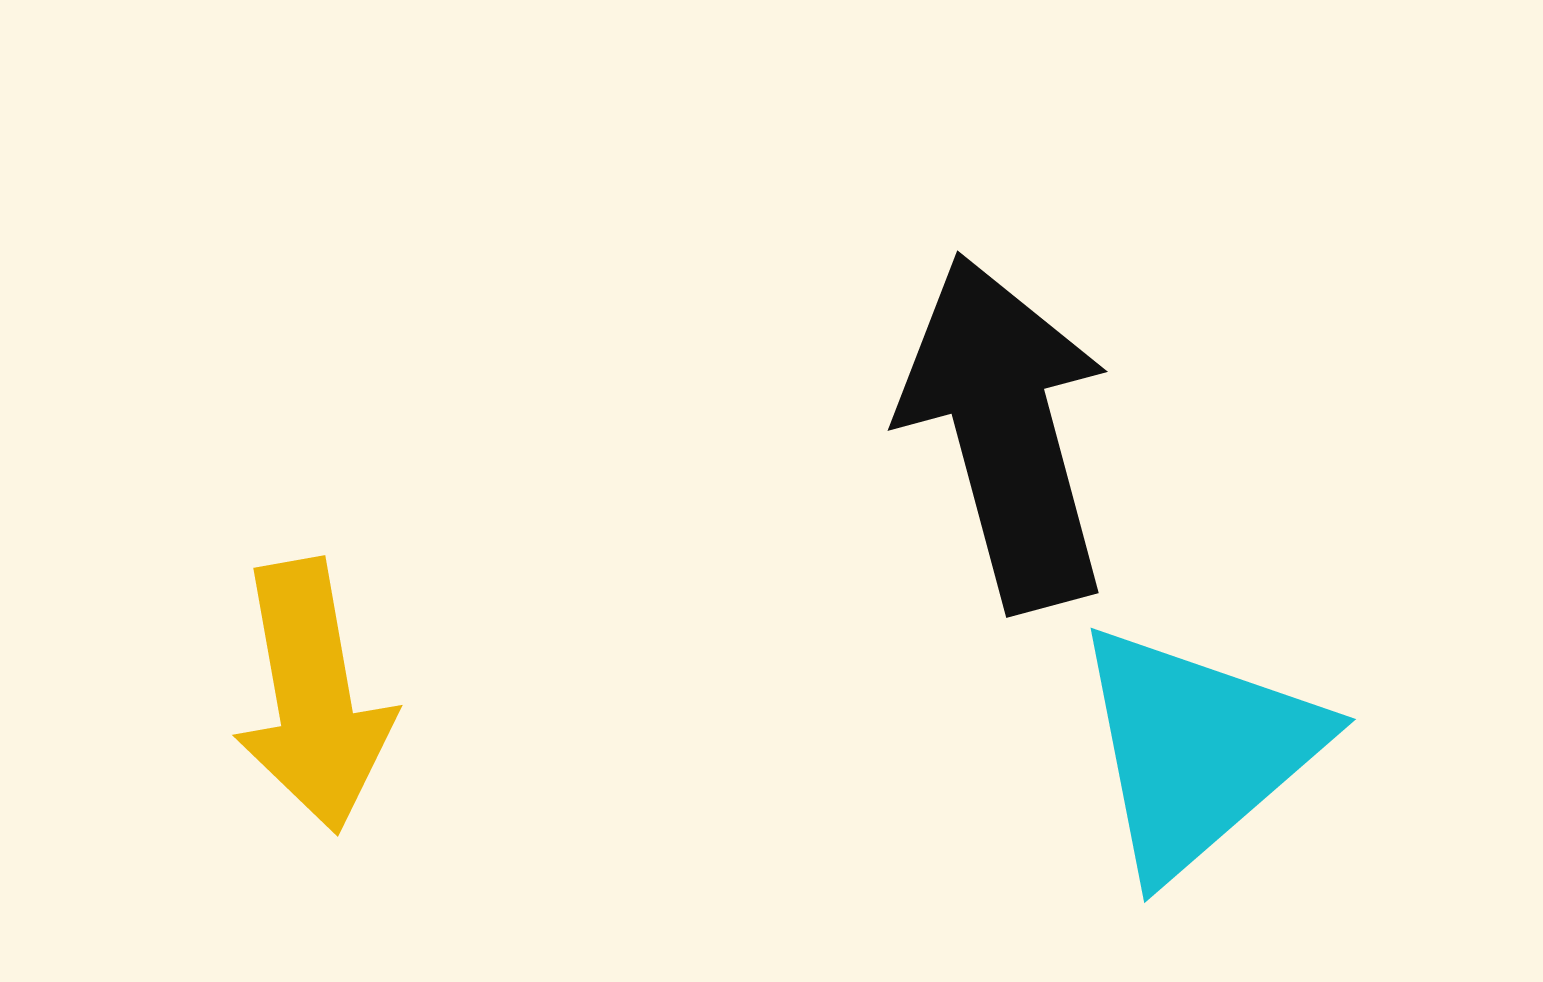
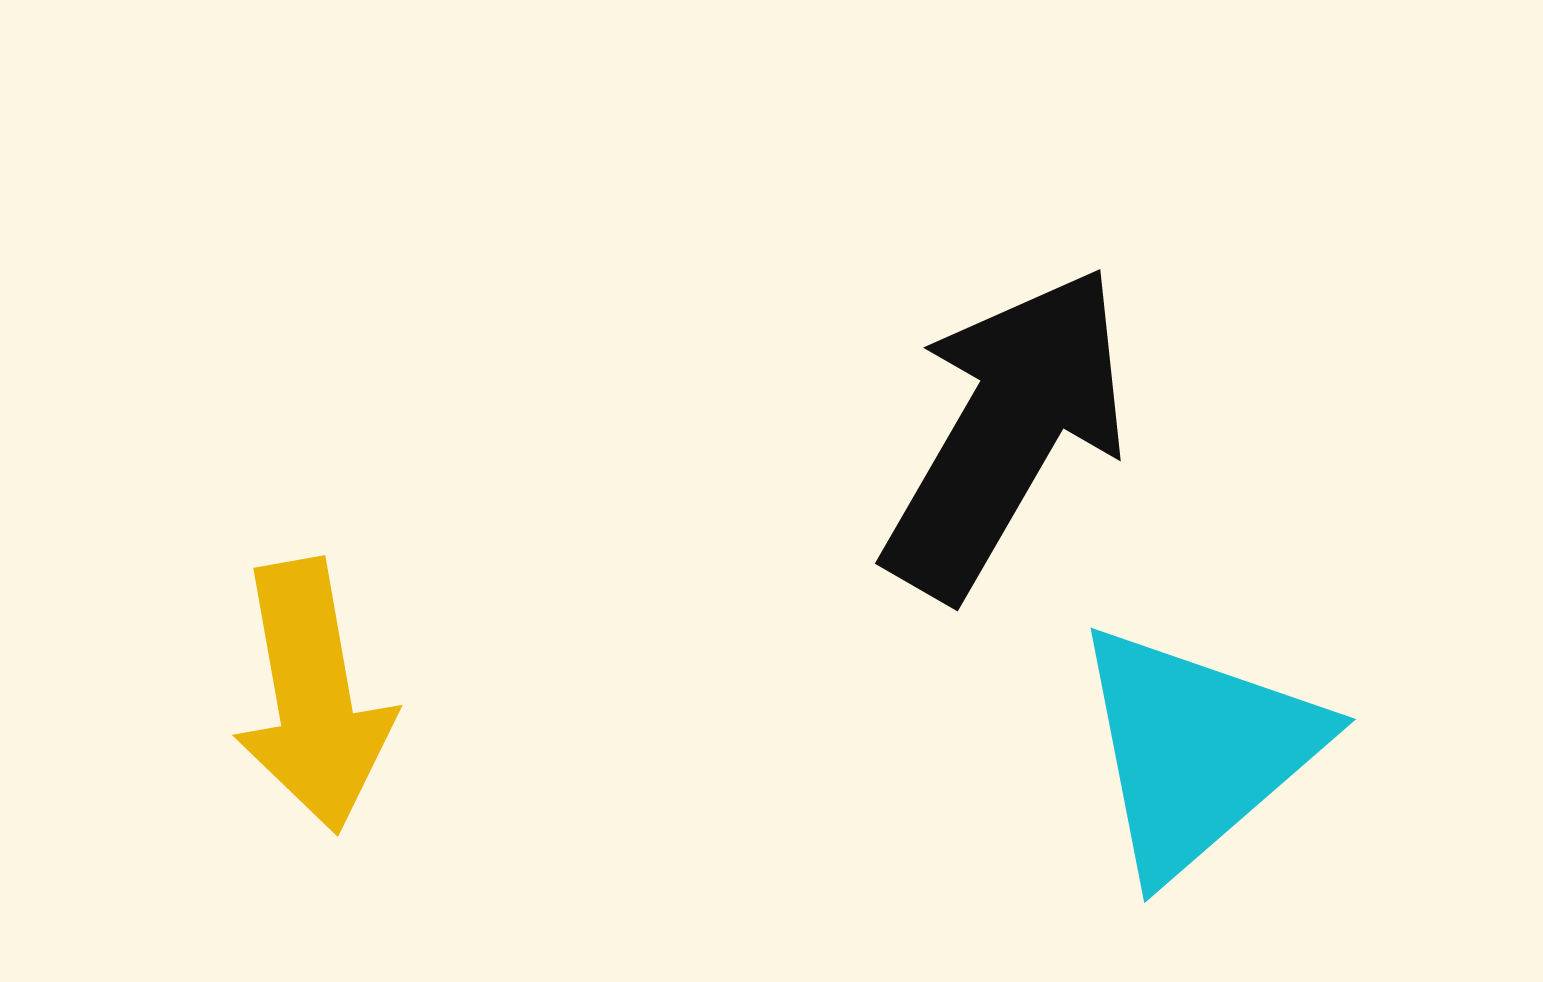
black arrow: rotated 45 degrees clockwise
